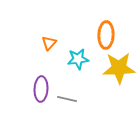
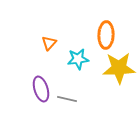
purple ellipse: rotated 20 degrees counterclockwise
